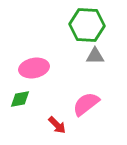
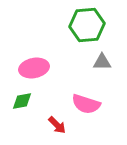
green hexagon: rotated 8 degrees counterclockwise
gray triangle: moved 7 px right, 6 px down
green diamond: moved 2 px right, 2 px down
pink semicircle: rotated 124 degrees counterclockwise
